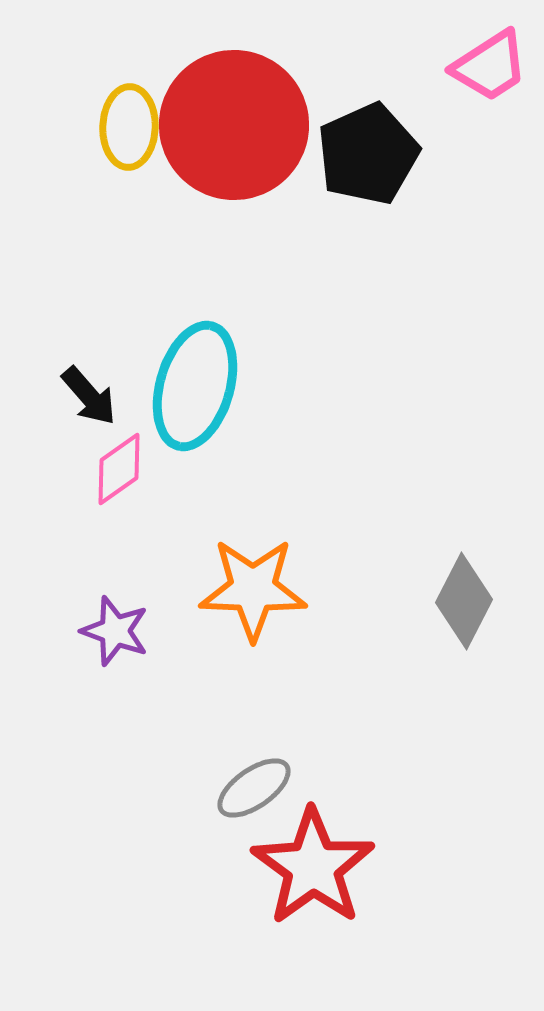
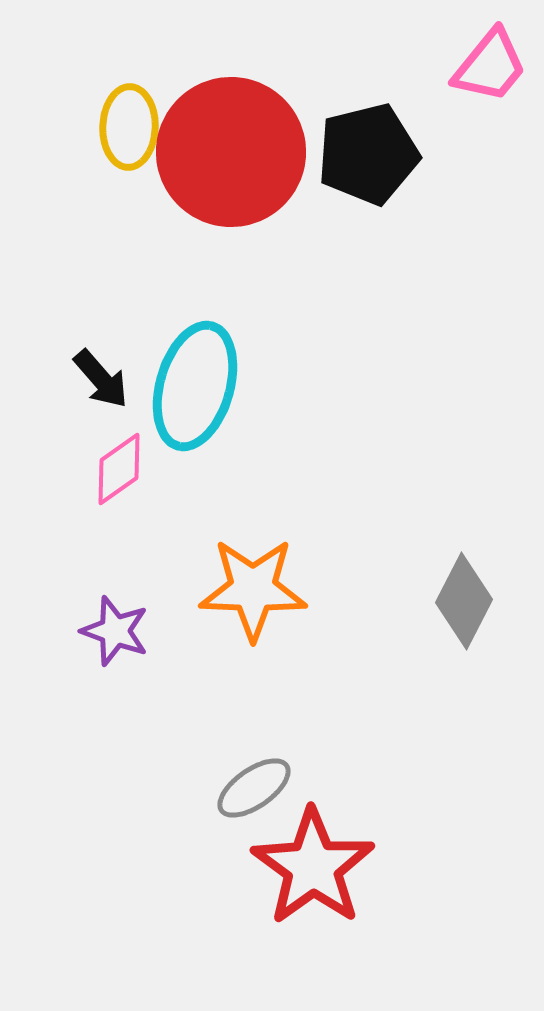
pink trapezoid: rotated 18 degrees counterclockwise
red circle: moved 3 px left, 27 px down
black pentagon: rotated 10 degrees clockwise
black arrow: moved 12 px right, 17 px up
